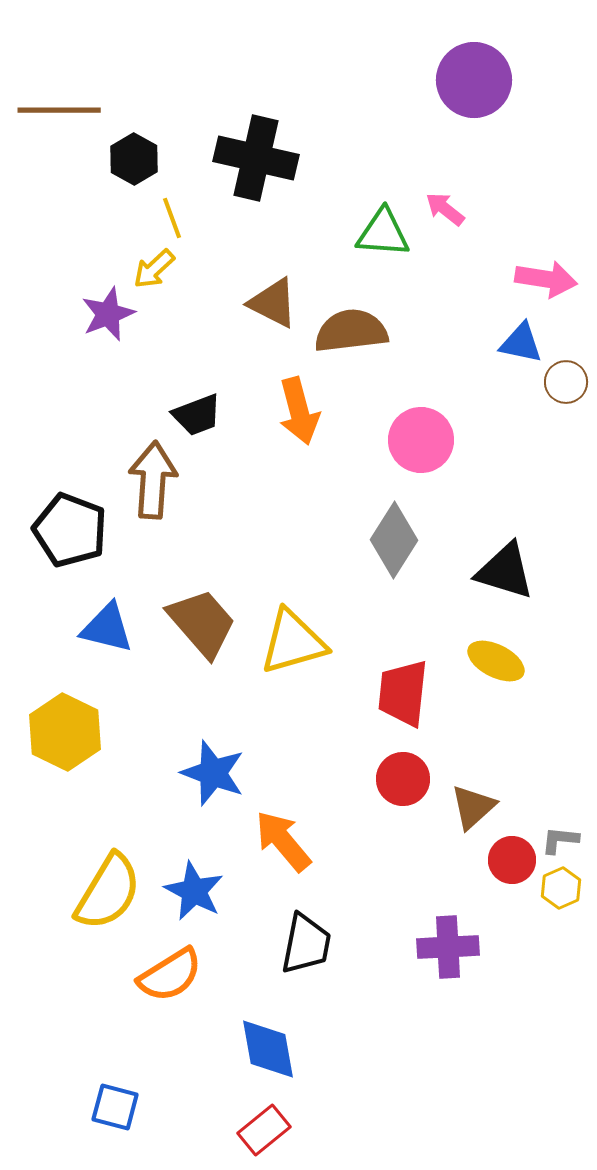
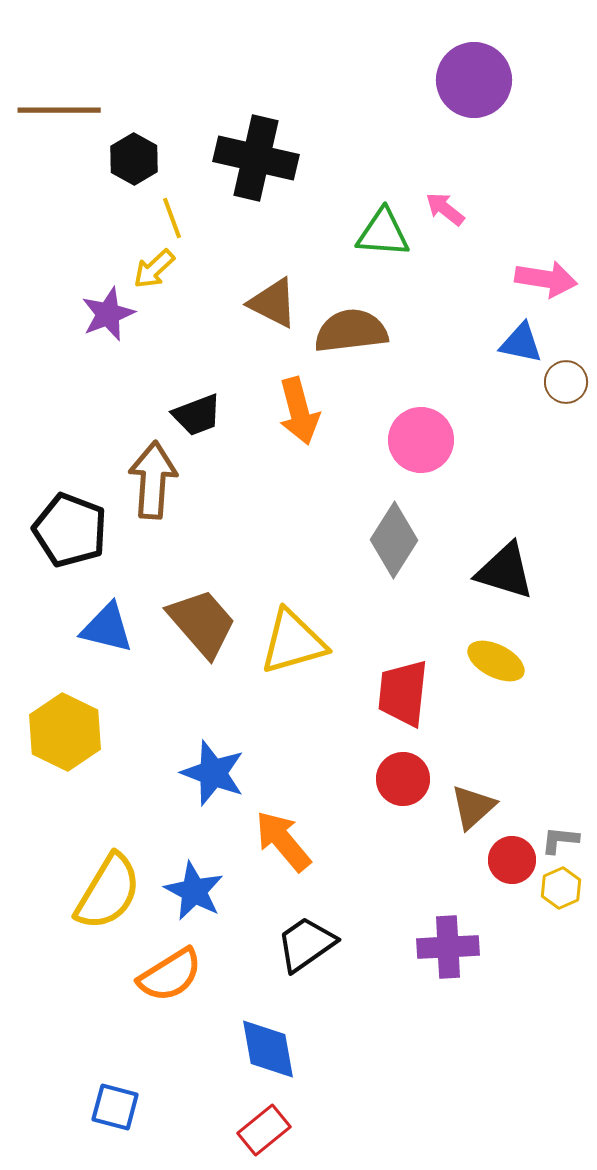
black trapezoid at (306, 944): rotated 136 degrees counterclockwise
